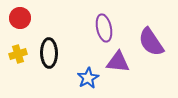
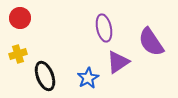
black ellipse: moved 4 px left, 23 px down; rotated 20 degrees counterclockwise
purple triangle: rotated 40 degrees counterclockwise
